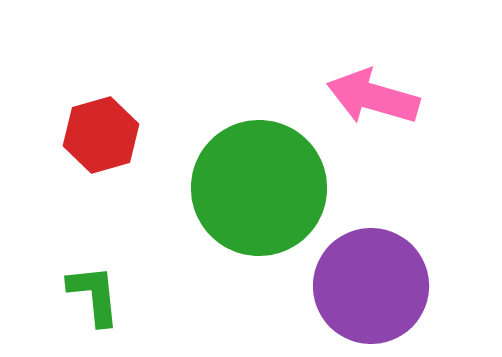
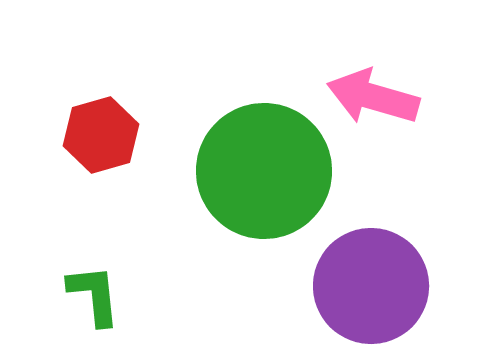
green circle: moved 5 px right, 17 px up
